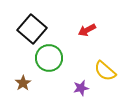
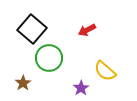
purple star: rotated 21 degrees counterclockwise
